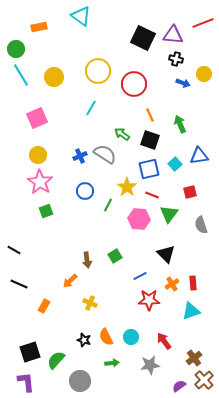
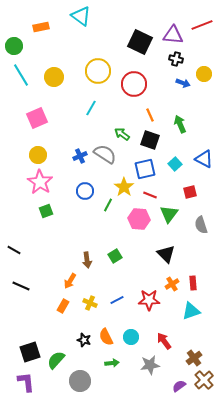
red line at (203, 23): moved 1 px left, 2 px down
orange rectangle at (39, 27): moved 2 px right
black square at (143, 38): moved 3 px left, 4 px down
green circle at (16, 49): moved 2 px left, 3 px up
blue triangle at (199, 156): moved 5 px right, 3 px down; rotated 36 degrees clockwise
blue square at (149, 169): moved 4 px left
yellow star at (127, 187): moved 3 px left
red line at (152, 195): moved 2 px left
blue line at (140, 276): moved 23 px left, 24 px down
orange arrow at (70, 281): rotated 14 degrees counterclockwise
black line at (19, 284): moved 2 px right, 2 px down
orange rectangle at (44, 306): moved 19 px right
